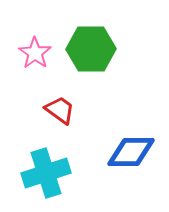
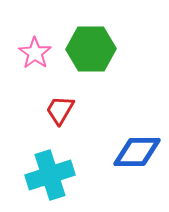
red trapezoid: rotated 96 degrees counterclockwise
blue diamond: moved 6 px right
cyan cross: moved 4 px right, 2 px down
